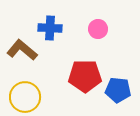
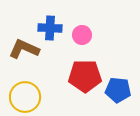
pink circle: moved 16 px left, 6 px down
brown L-shape: moved 2 px right, 1 px up; rotated 16 degrees counterclockwise
